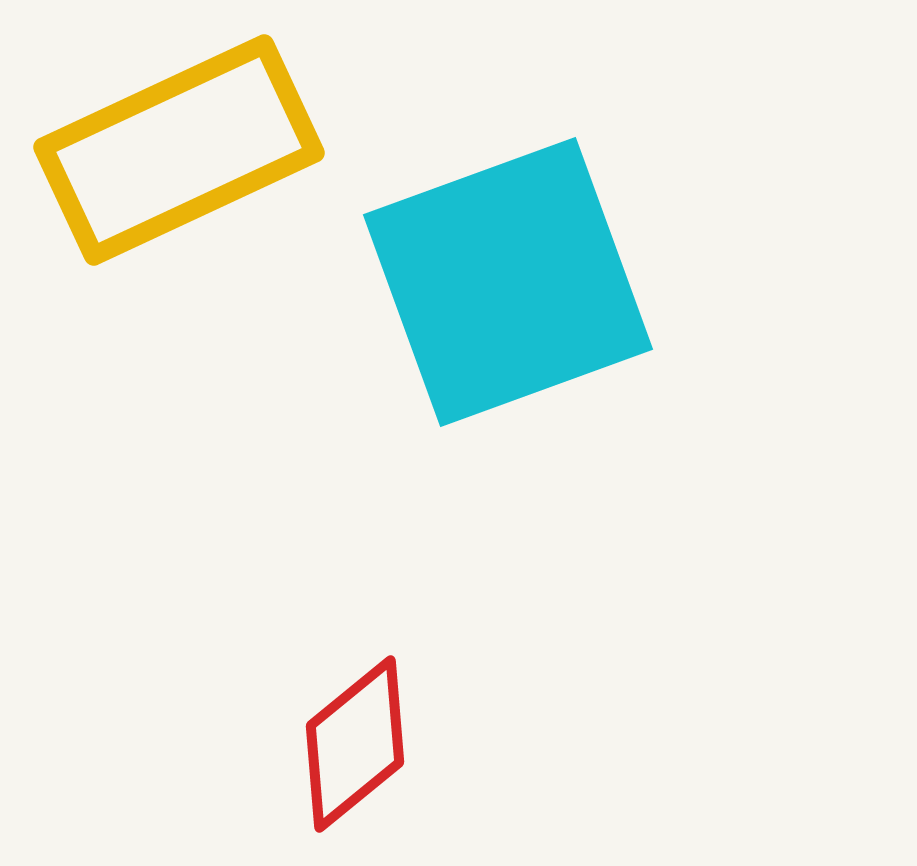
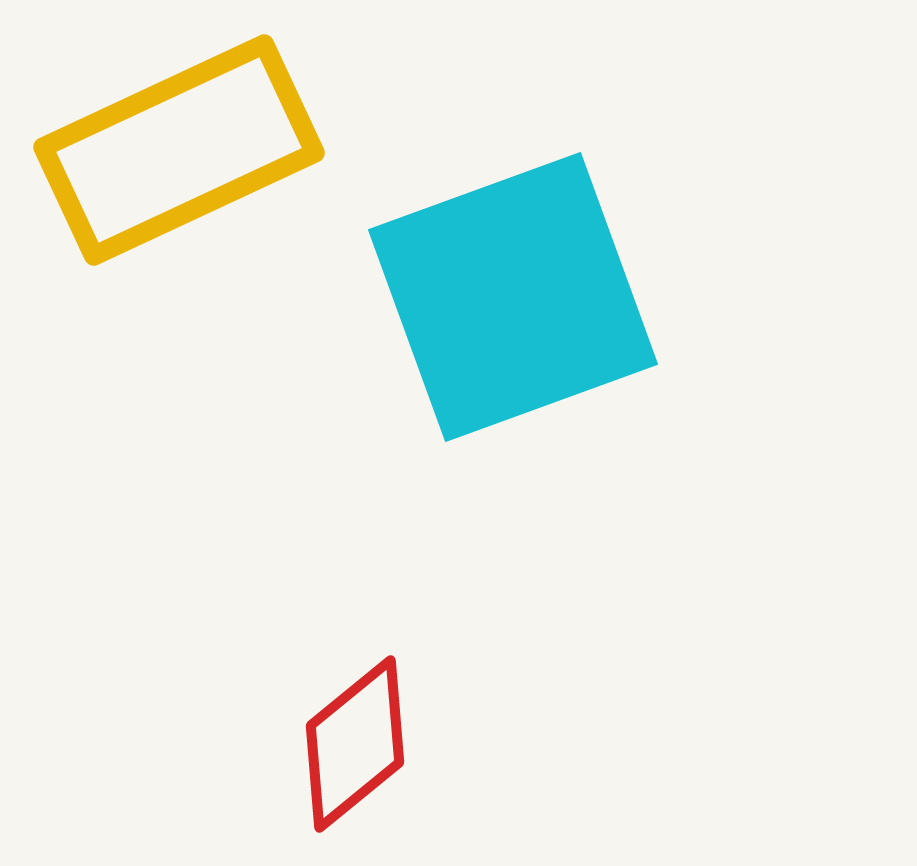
cyan square: moved 5 px right, 15 px down
